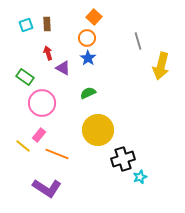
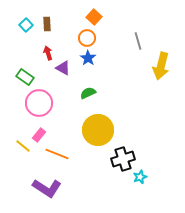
cyan square: rotated 24 degrees counterclockwise
pink circle: moved 3 px left
